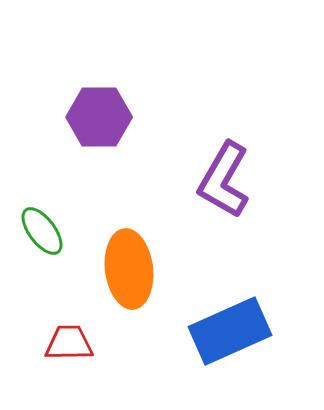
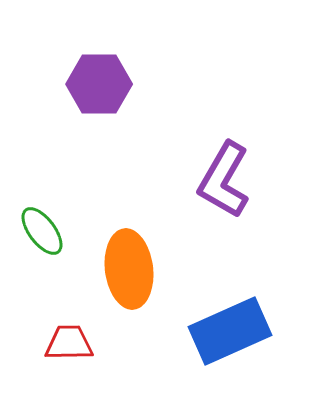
purple hexagon: moved 33 px up
